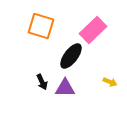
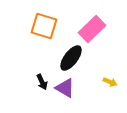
orange square: moved 3 px right
pink rectangle: moved 1 px left, 1 px up
black ellipse: moved 2 px down
purple triangle: rotated 30 degrees clockwise
